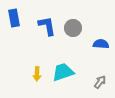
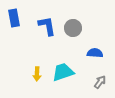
blue semicircle: moved 6 px left, 9 px down
